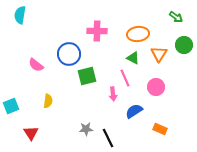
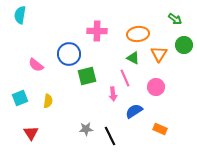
green arrow: moved 1 px left, 2 px down
cyan square: moved 9 px right, 8 px up
black line: moved 2 px right, 2 px up
